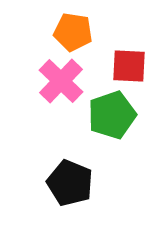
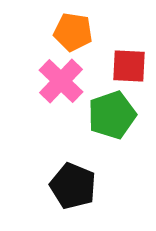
black pentagon: moved 3 px right, 3 px down
